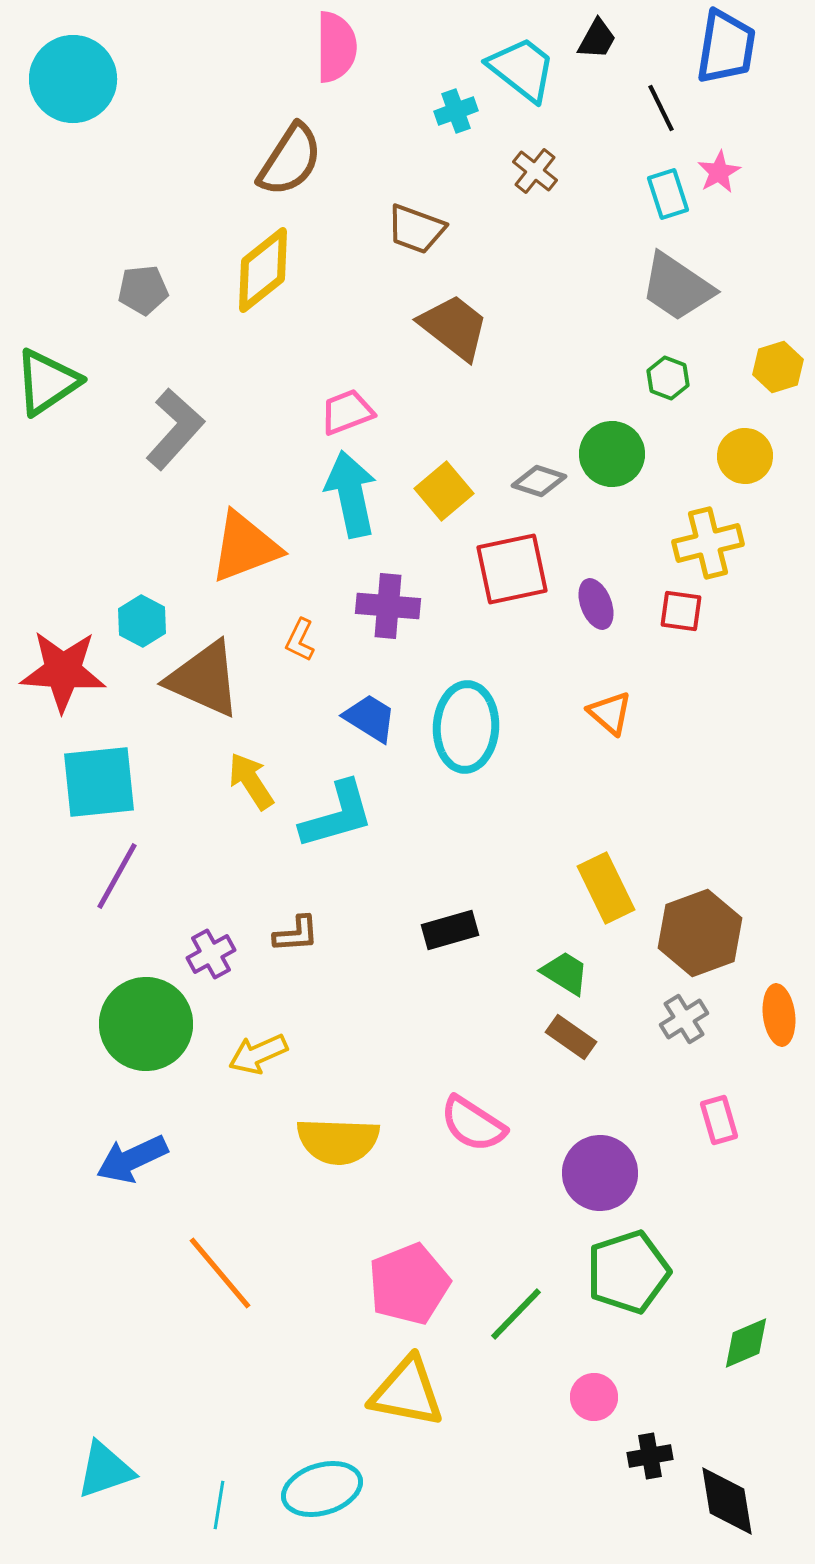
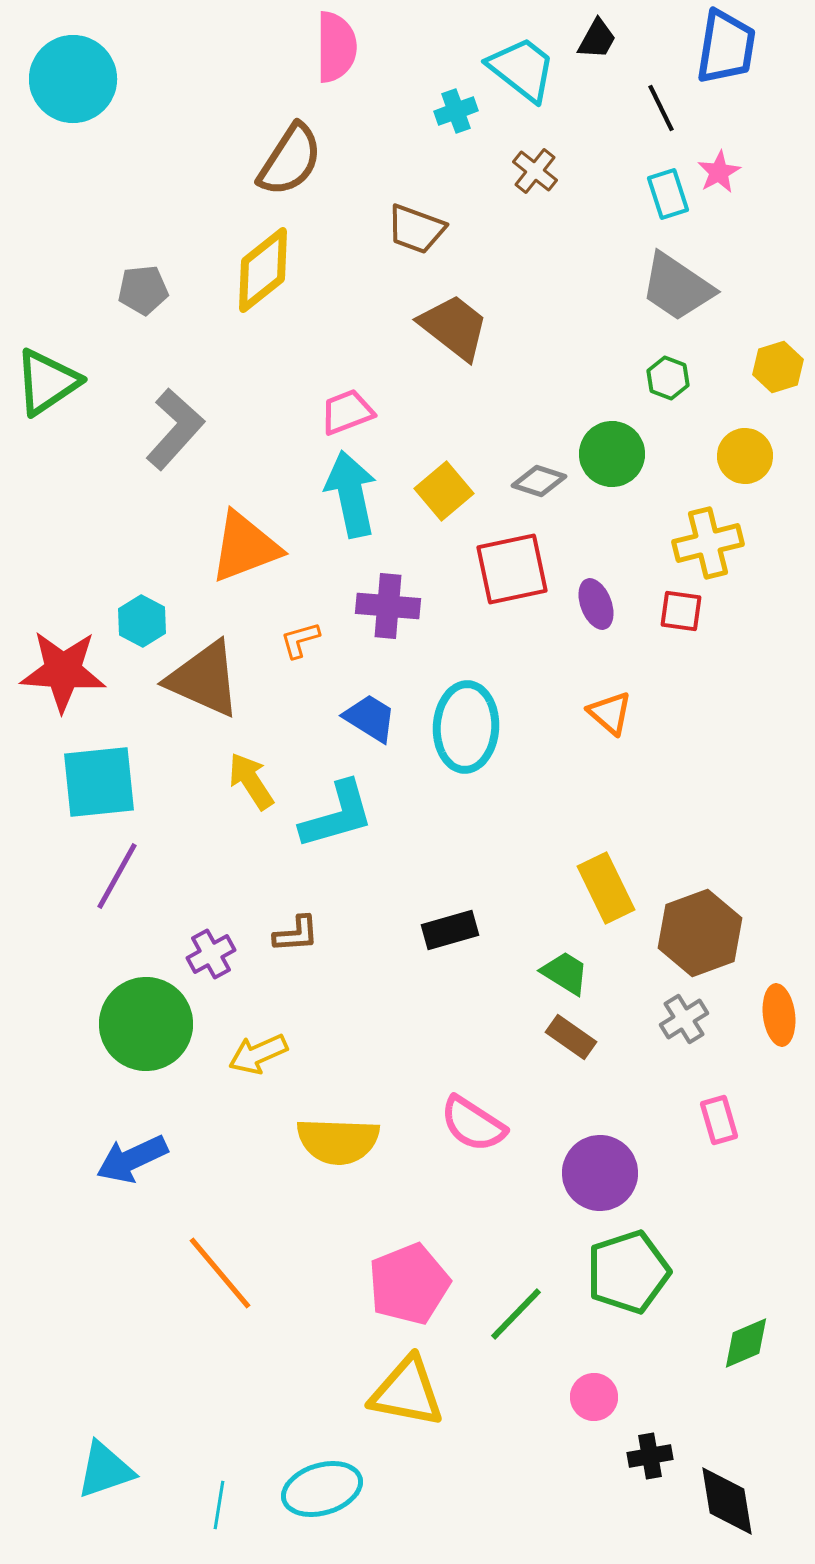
orange L-shape at (300, 640): rotated 48 degrees clockwise
